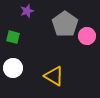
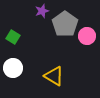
purple star: moved 15 px right
green square: rotated 16 degrees clockwise
